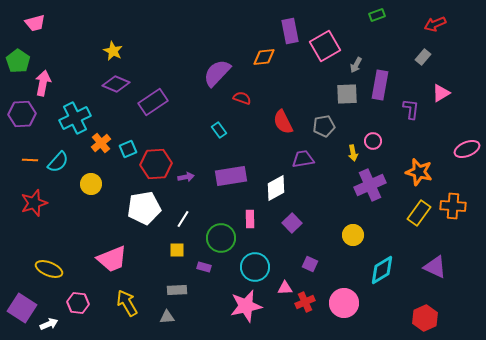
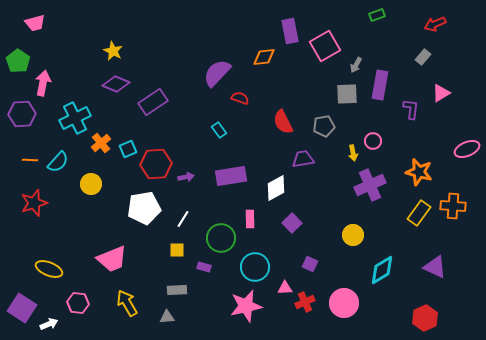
red semicircle at (242, 98): moved 2 px left
